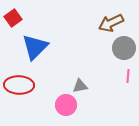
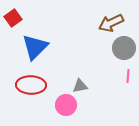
red ellipse: moved 12 px right
